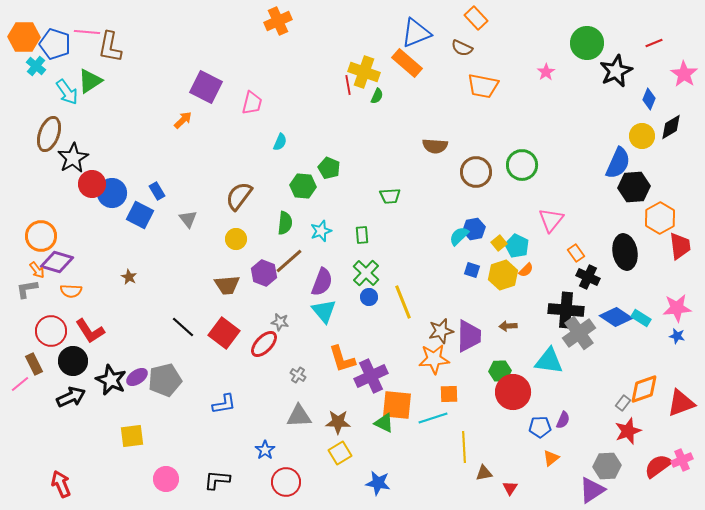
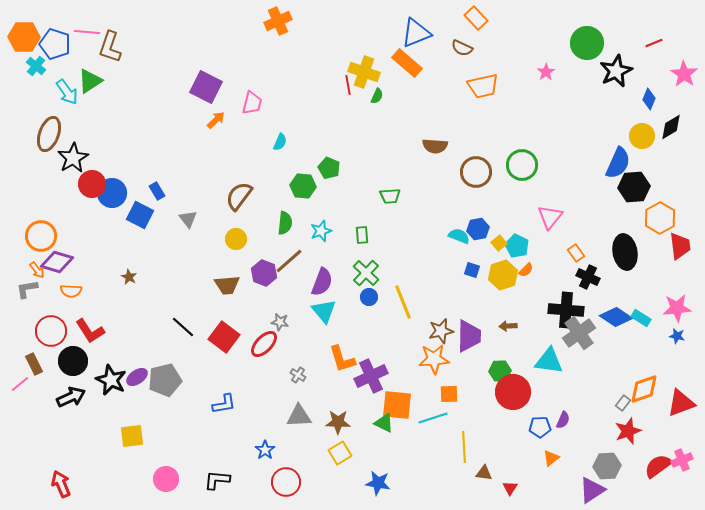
brown L-shape at (110, 47): rotated 8 degrees clockwise
orange trapezoid at (483, 86): rotated 24 degrees counterclockwise
orange arrow at (183, 120): moved 33 px right
pink triangle at (551, 220): moved 1 px left, 3 px up
blue hexagon at (474, 229): moved 4 px right
cyan semicircle at (459, 236): rotated 65 degrees clockwise
red square at (224, 333): moved 4 px down
brown triangle at (484, 473): rotated 18 degrees clockwise
